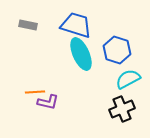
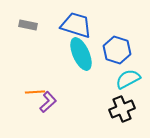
purple L-shape: rotated 55 degrees counterclockwise
